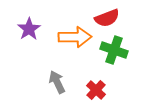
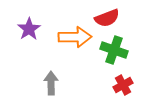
gray arrow: moved 6 px left, 1 px down; rotated 25 degrees clockwise
red cross: moved 27 px right, 5 px up; rotated 18 degrees clockwise
